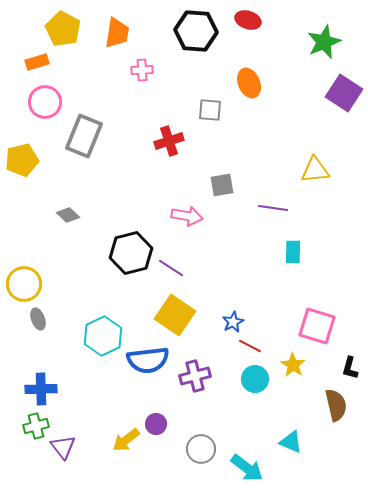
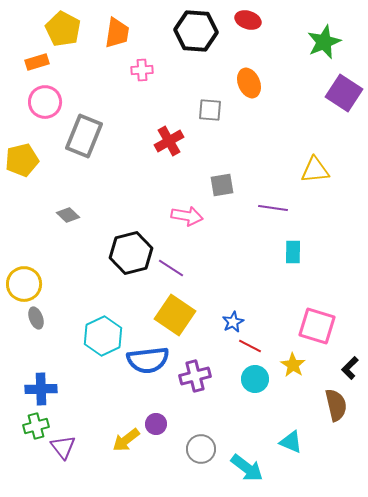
red cross at (169, 141): rotated 12 degrees counterclockwise
gray ellipse at (38, 319): moved 2 px left, 1 px up
black L-shape at (350, 368): rotated 30 degrees clockwise
